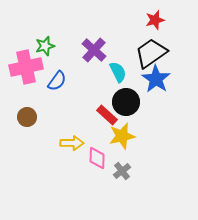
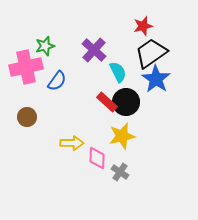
red star: moved 12 px left, 6 px down
red rectangle: moved 13 px up
gray cross: moved 2 px left, 1 px down; rotated 18 degrees counterclockwise
